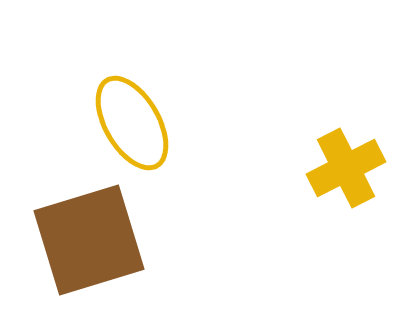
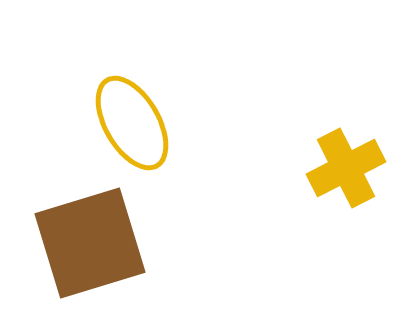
brown square: moved 1 px right, 3 px down
